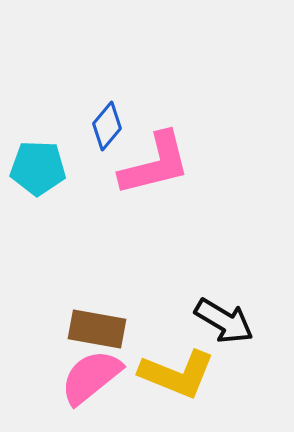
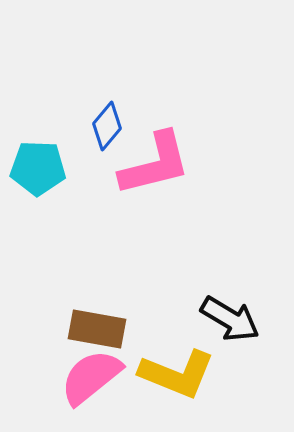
black arrow: moved 6 px right, 2 px up
